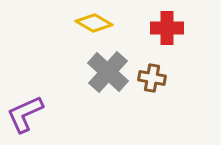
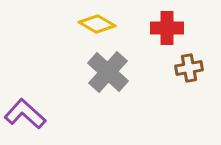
yellow diamond: moved 3 px right, 1 px down
brown cross: moved 37 px right, 10 px up; rotated 20 degrees counterclockwise
purple L-shape: rotated 66 degrees clockwise
